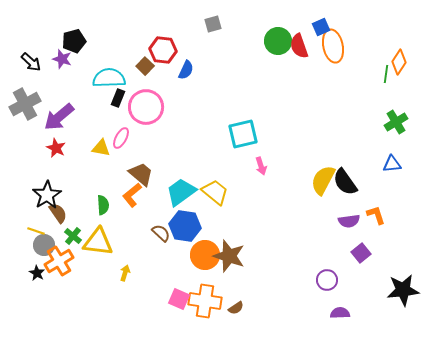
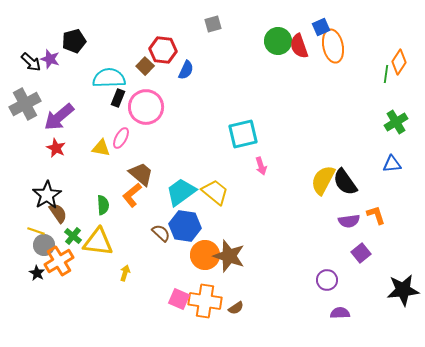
purple star at (62, 59): moved 12 px left
